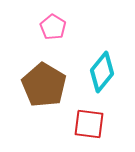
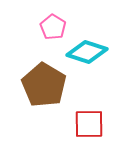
cyan diamond: moved 15 px left, 20 px up; rotated 69 degrees clockwise
red square: rotated 8 degrees counterclockwise
